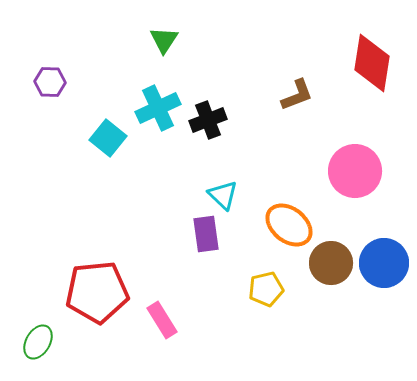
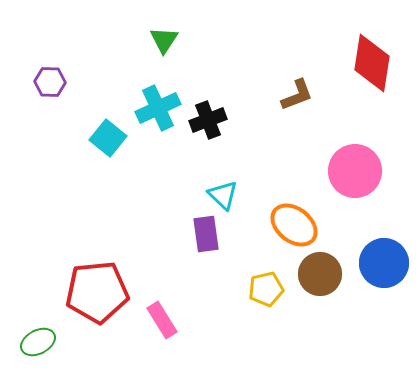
orange ellipse: moved 5 px right
brown circle: moved 11 px left, 11 px down
green ellipse: rotated 32 degrees clockwise
